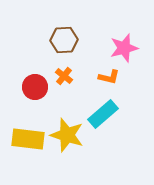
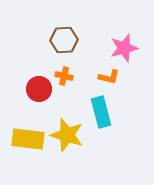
orange cross: rotated 24 degrees counterclockwise
red circle: moved 4 px right, 2 px down
cyan rectangle: moved 2 px left, 2 px up; rotated 64 degrees counterclockwise
